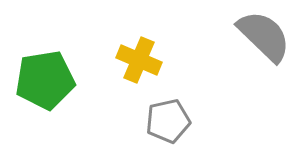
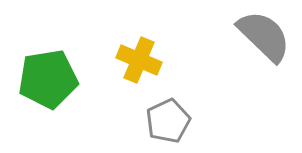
green pentagon: moved 3 px right, 1 px up
gray pentagon: rotated 12 degrees counterclockwise
